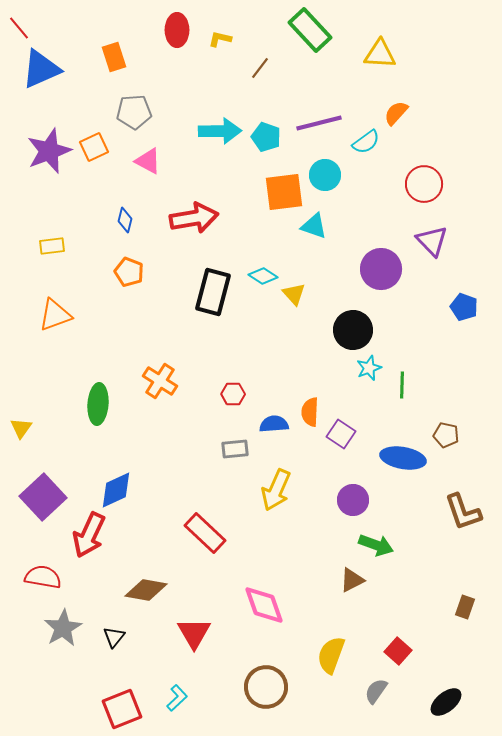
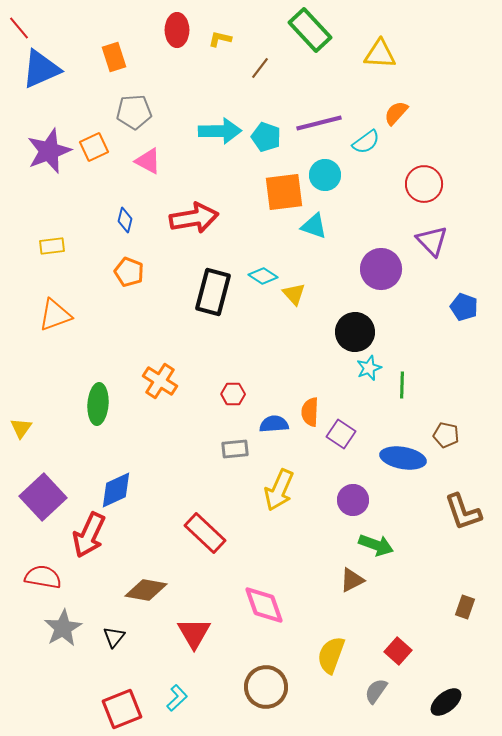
black circle at (353, 330): moved 2 px right, 2 px down
yellow arrow at (276, 490): moved 3 px right
